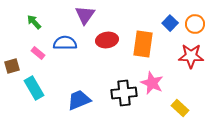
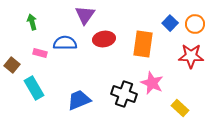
green arrow: moved 2 px left; rotated 28 degrees clockwise
red ellipse: moved 3 px left, 1 px up
pink rectangle: moved 2 px right; rotated 24 degrees counterclockwise
brown square: moved 1 px up; rotated 35 degrees counterclockwise
black cross: moved 1 px down; rotated 25 degrees clockwise
